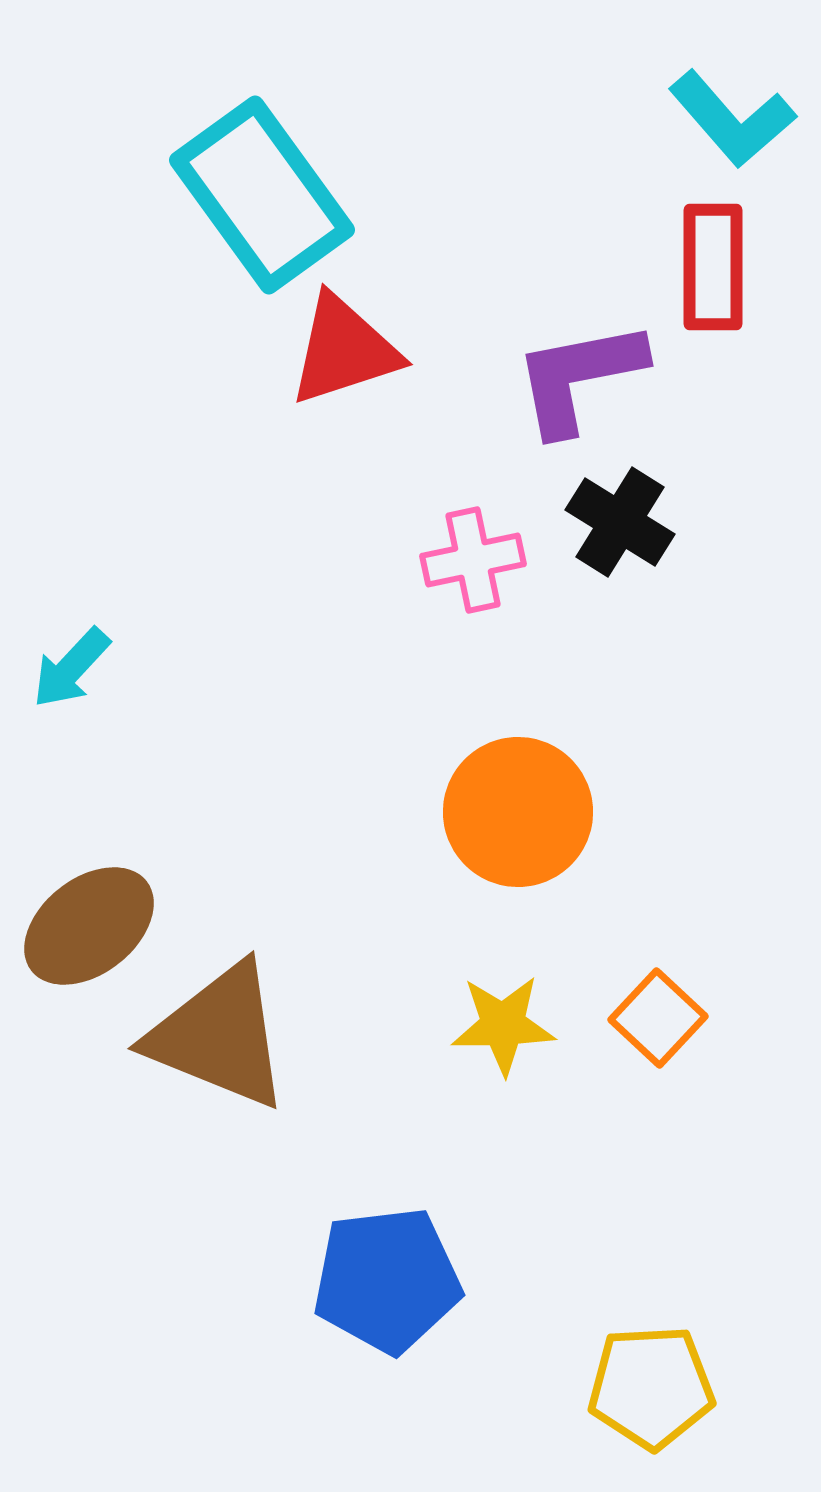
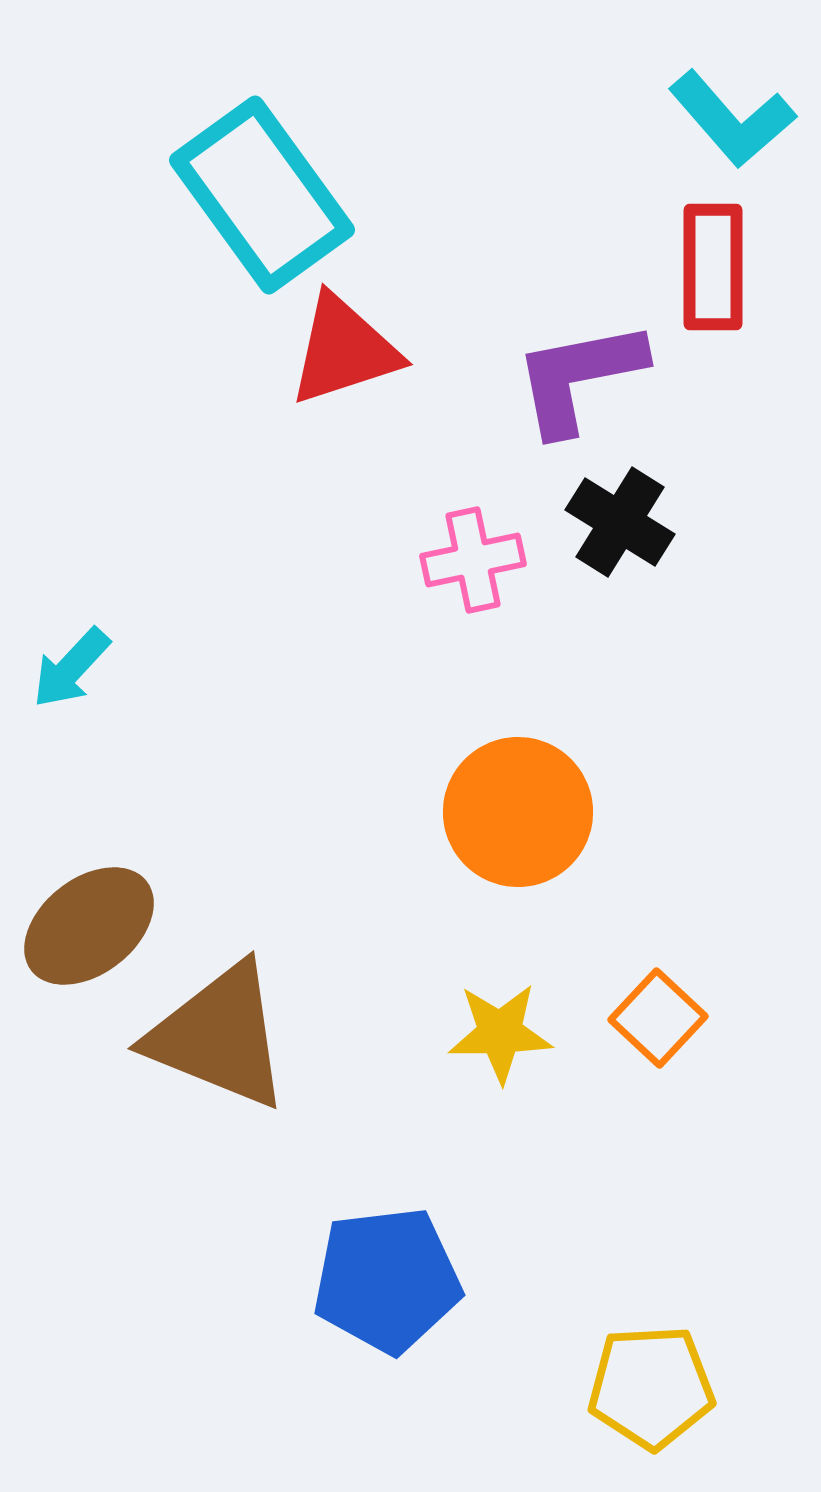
yellow star: moved 3 px left, 8 px down
